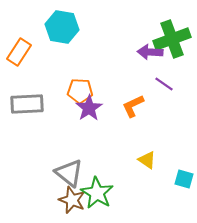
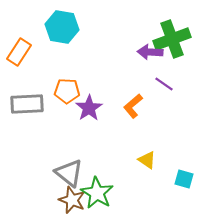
orange pentagon: moved 13 px left
orange L-shape: rotated 15 degrees counterclockwise
